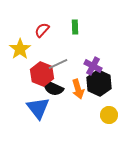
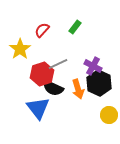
green rectangle: rotated 40 degrees clockwise
red hexagon: rotated 20 degrees clockwise
